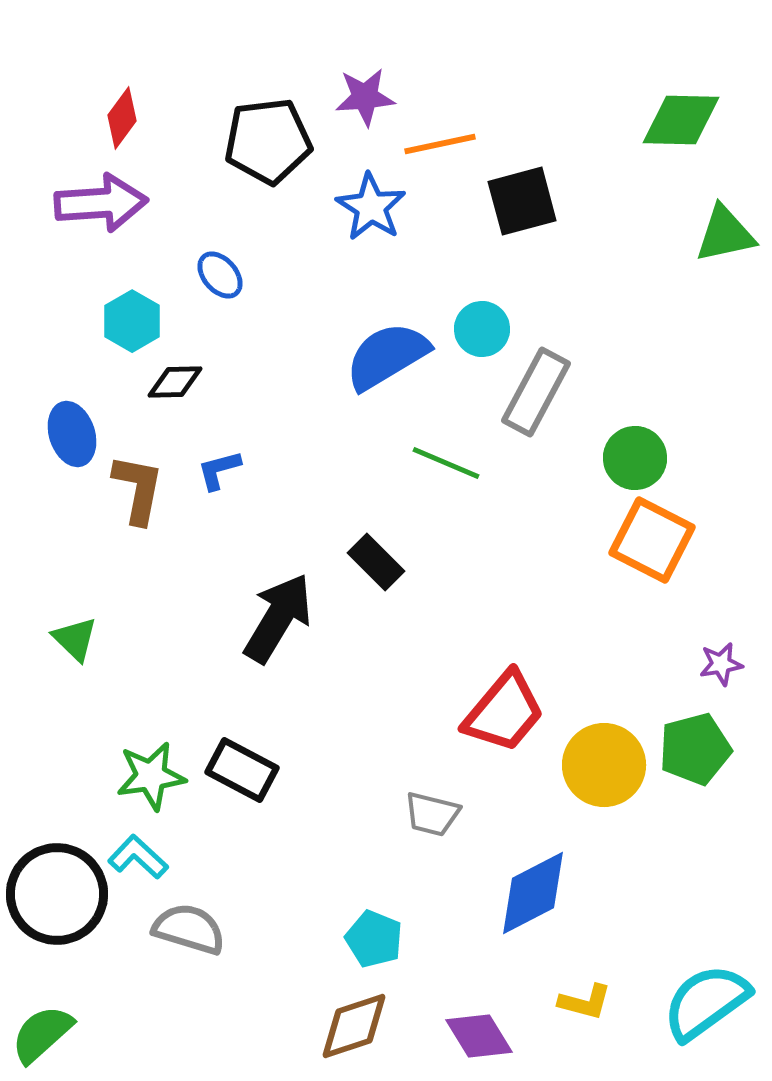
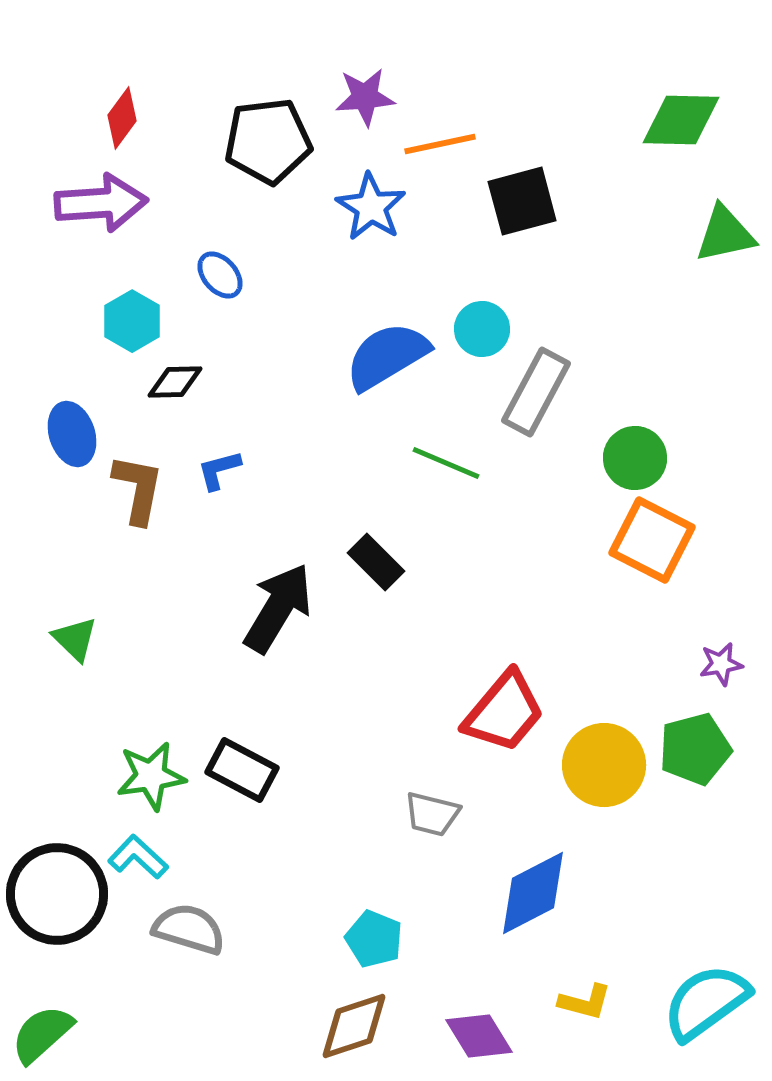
black arrow at (278, 618): moved 10 px up
